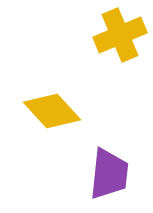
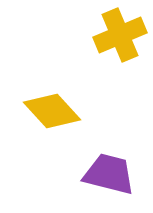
purple trapezoid: rotated 82 degrees counterclockwise
